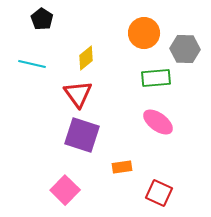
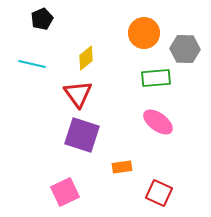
black pentagon: rotated 15 degrees clockwise
pink square: moved 2 px down; rotated 20 degrees clockwise
